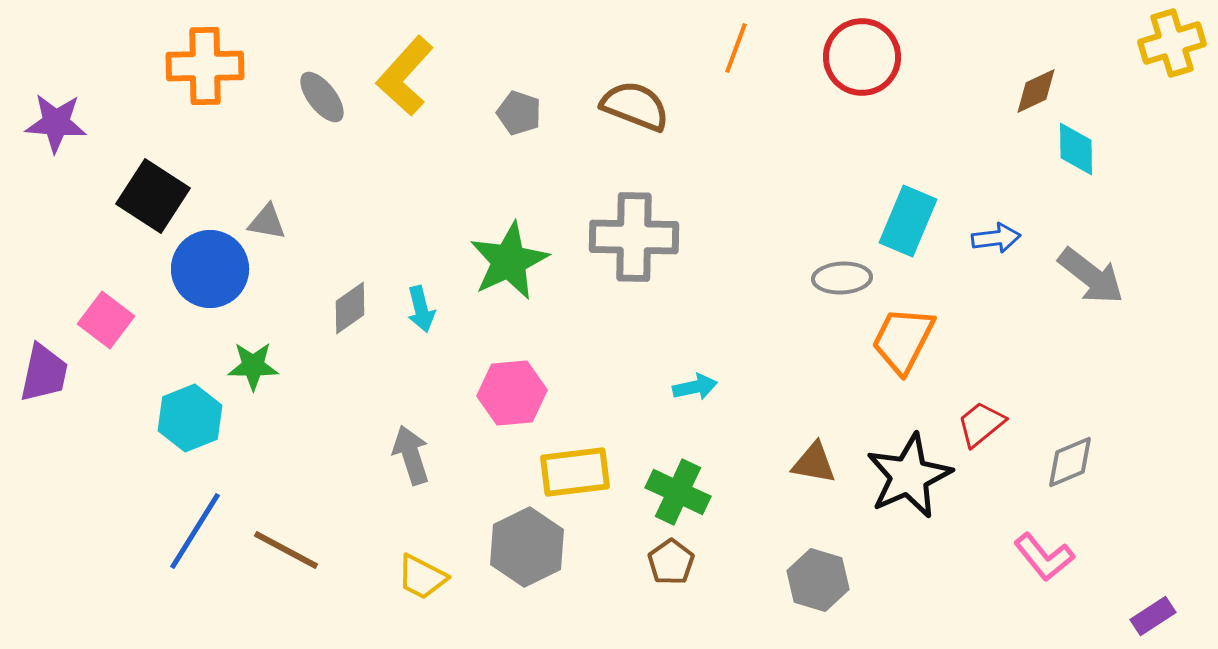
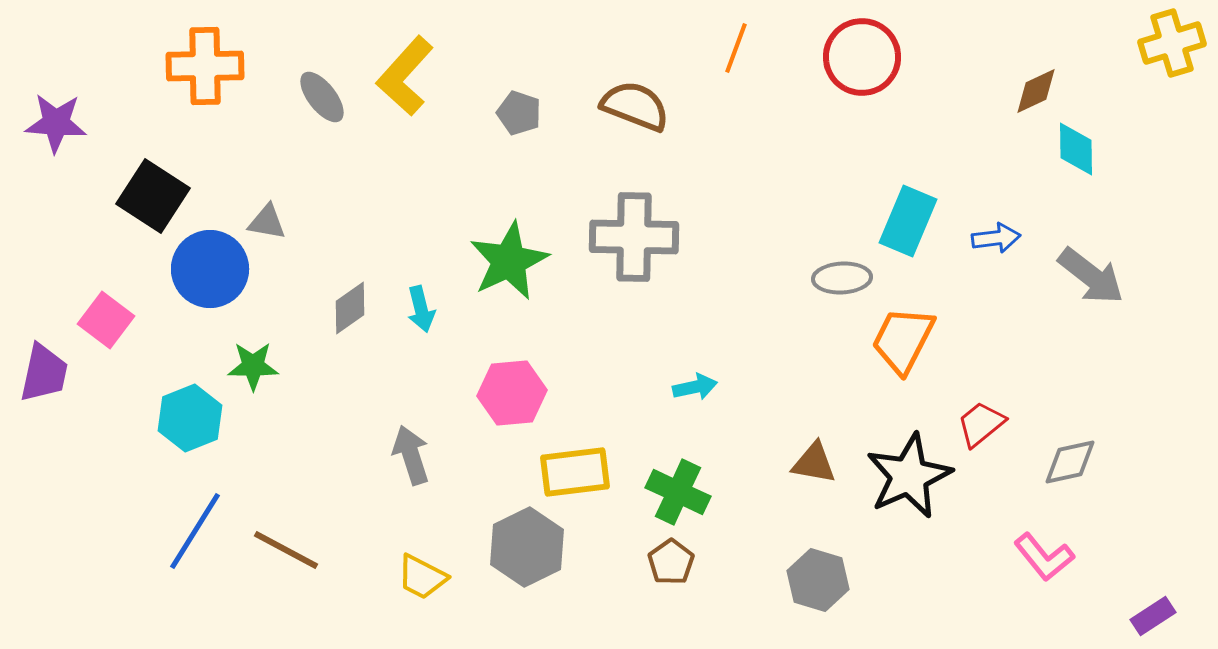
gray diamond at (1070, 462): rotated 10 degrees clockwise
